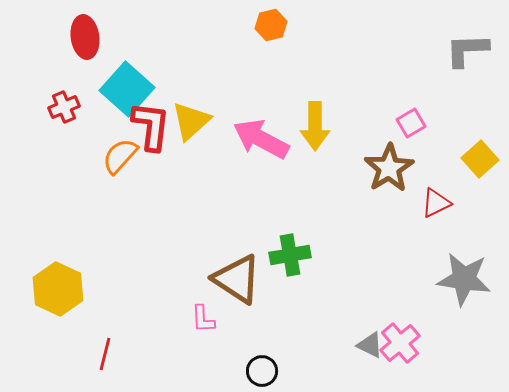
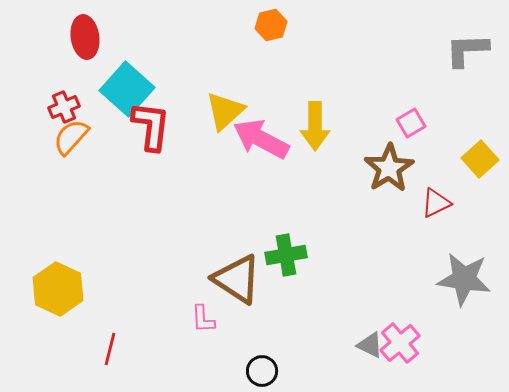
yellow triangle: moved 34 px right, 10 px up
orange semicircle: moved 49 px left, 19 px up
green cross: moved 4 px left
red line: moved 5 px right, 5 px up
